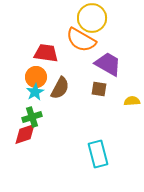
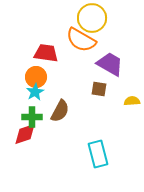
purple trapezoid: moved 2 px right
brown semicircle: moved 23 px down
green cross: rotated 18 degrees clockwise
